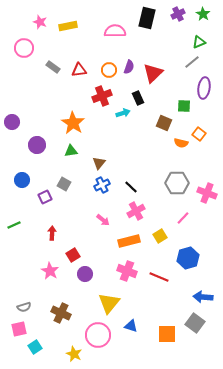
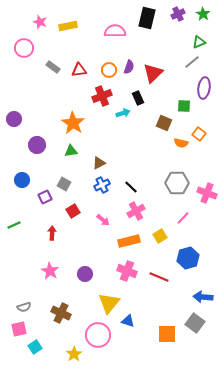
purple circle at (12, 122): moved 2 px right, 3 px up
brown triangle at (99, 163): rotated 24 degrees clockwise
red square at (73, 255): moved 44 px up
blue triangle at (131, 326): moved 3 px left, 5 px up
yellow star at (74, 354): rotated 14 degrees clockwise
